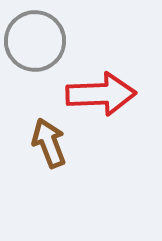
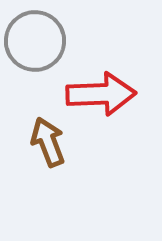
brown arrow: moved 1 px left, 1 px up
